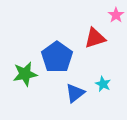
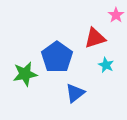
cyan star: moved 3 px right, 19 px up
